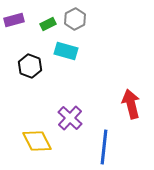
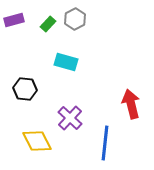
green rectangle: rotated 21 degrees counterclockwise
cyan rectangle: moved 11 px down
black hexagon: moved 5 px left, 23 px down; rotated 15 degrees counterclockwise
blue line: moved 1 px right, 4 px up
